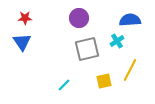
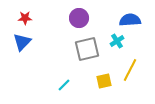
blue triangle: rotated 18 degrees clockwise
